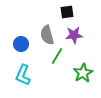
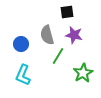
purple star: rotated 18 degrees clockwise
green line: moved 1 px right
